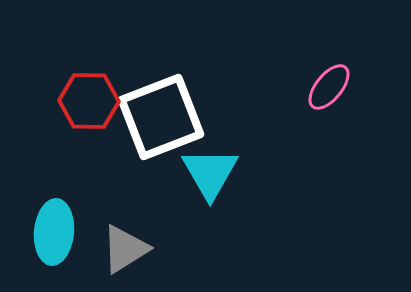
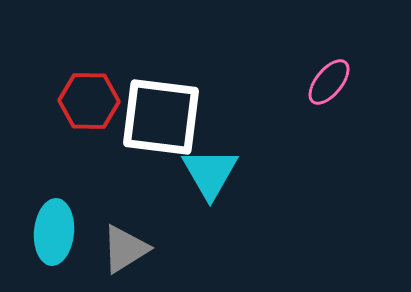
pink ellipse: moved 5 px up
white square: rotated 28 degrees clockwise
